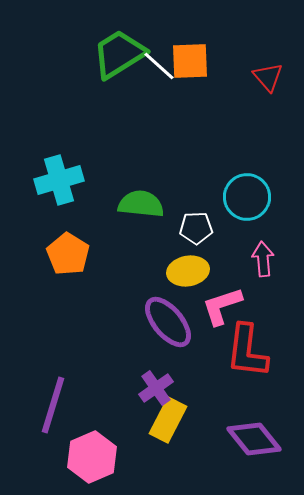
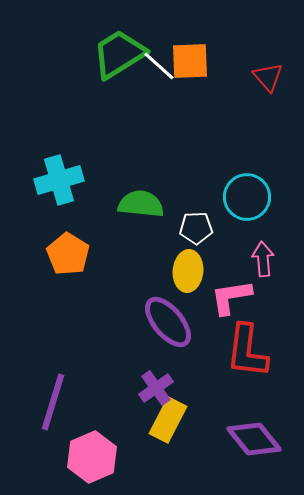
yellow ellipse: rotated 75 degrees counterclockwise
pink L-shape: moved 9 px right, 9 px up; rotated 9 degrees clockwise
purple line: moved 3 px up
